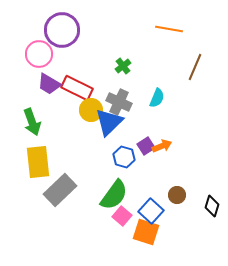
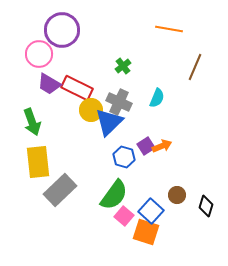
black diamond: moved 6 px left
pink square: moved 2 px right
